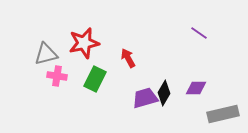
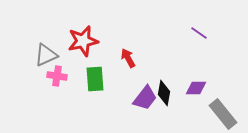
red star: moved 1 px left, 2 px up
gray triangle: moved 1 px down; rotated 10 degrees counterclockwise
green rectangle: rotated 30 degrees counterclockwise
black diamond: rotated 20 degrees counterclockwise
purple trapezoid: rotated 144 degrees clockwise
gray rectangle: rotated 64 degrees clockwise
